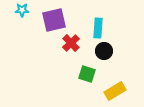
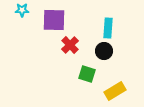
purple square: rotated 15 degrees clockwise
cyan rectangle: moved 10 px right
red cross: moved 1 px left, 2 px down
